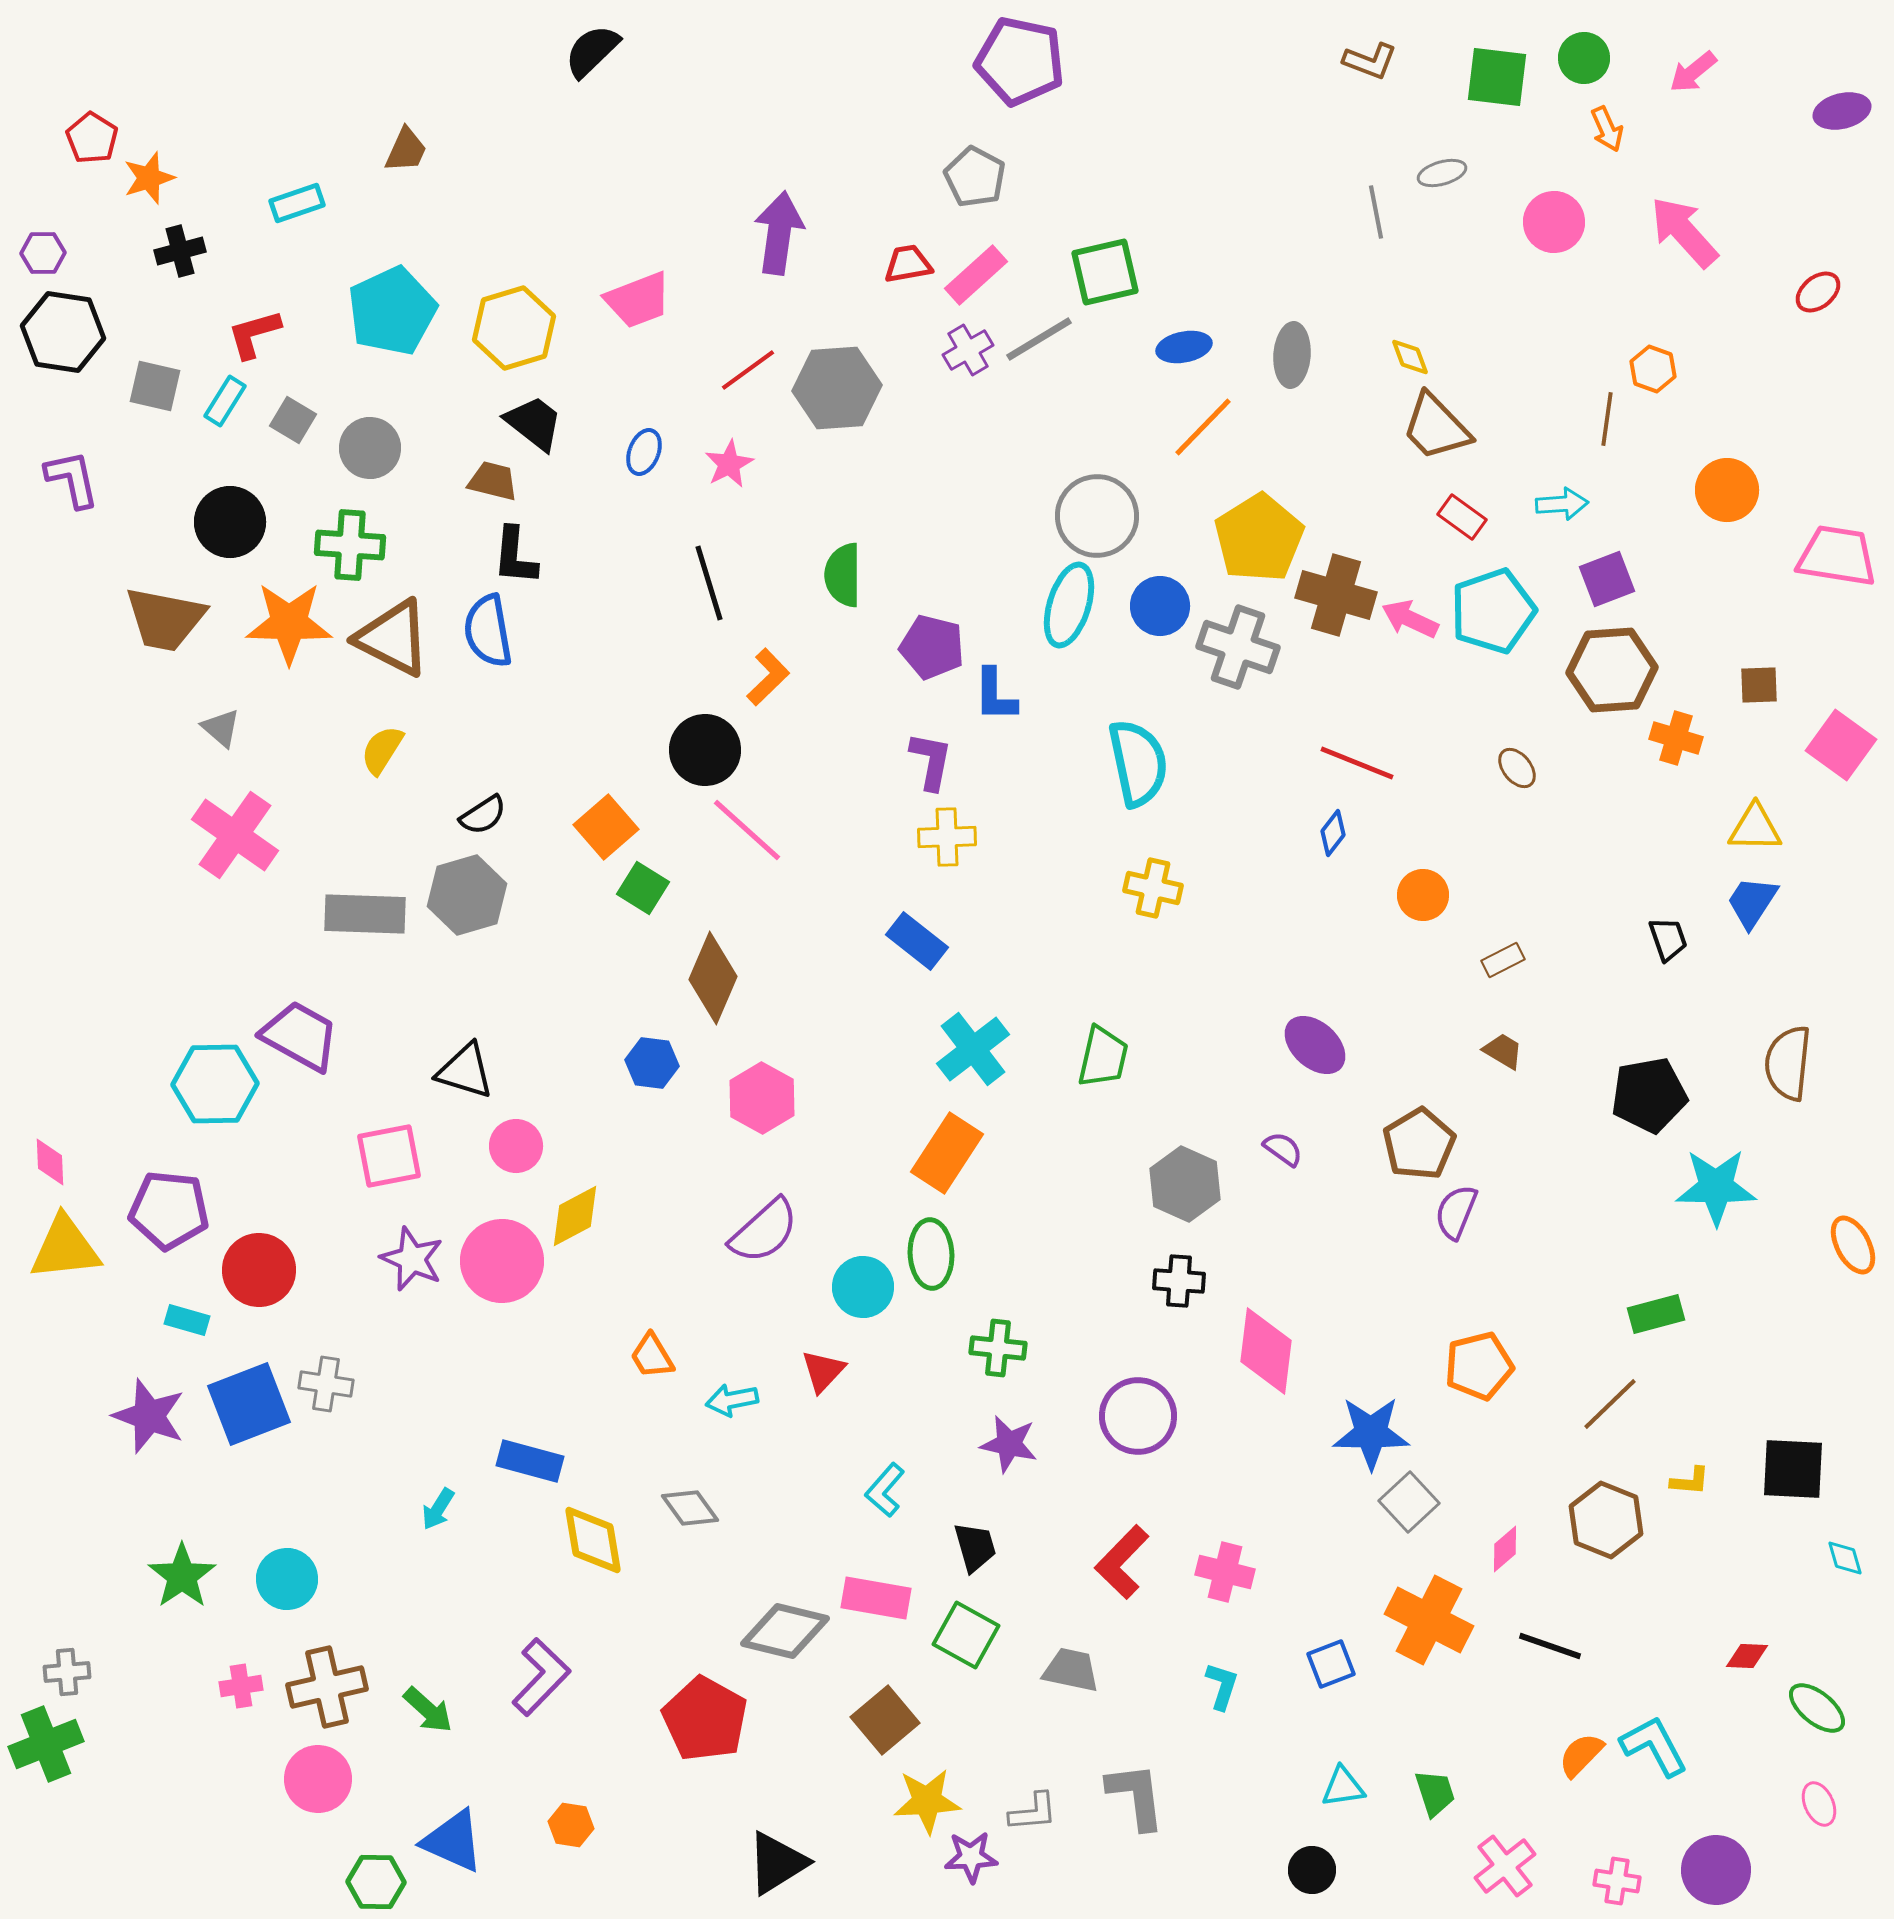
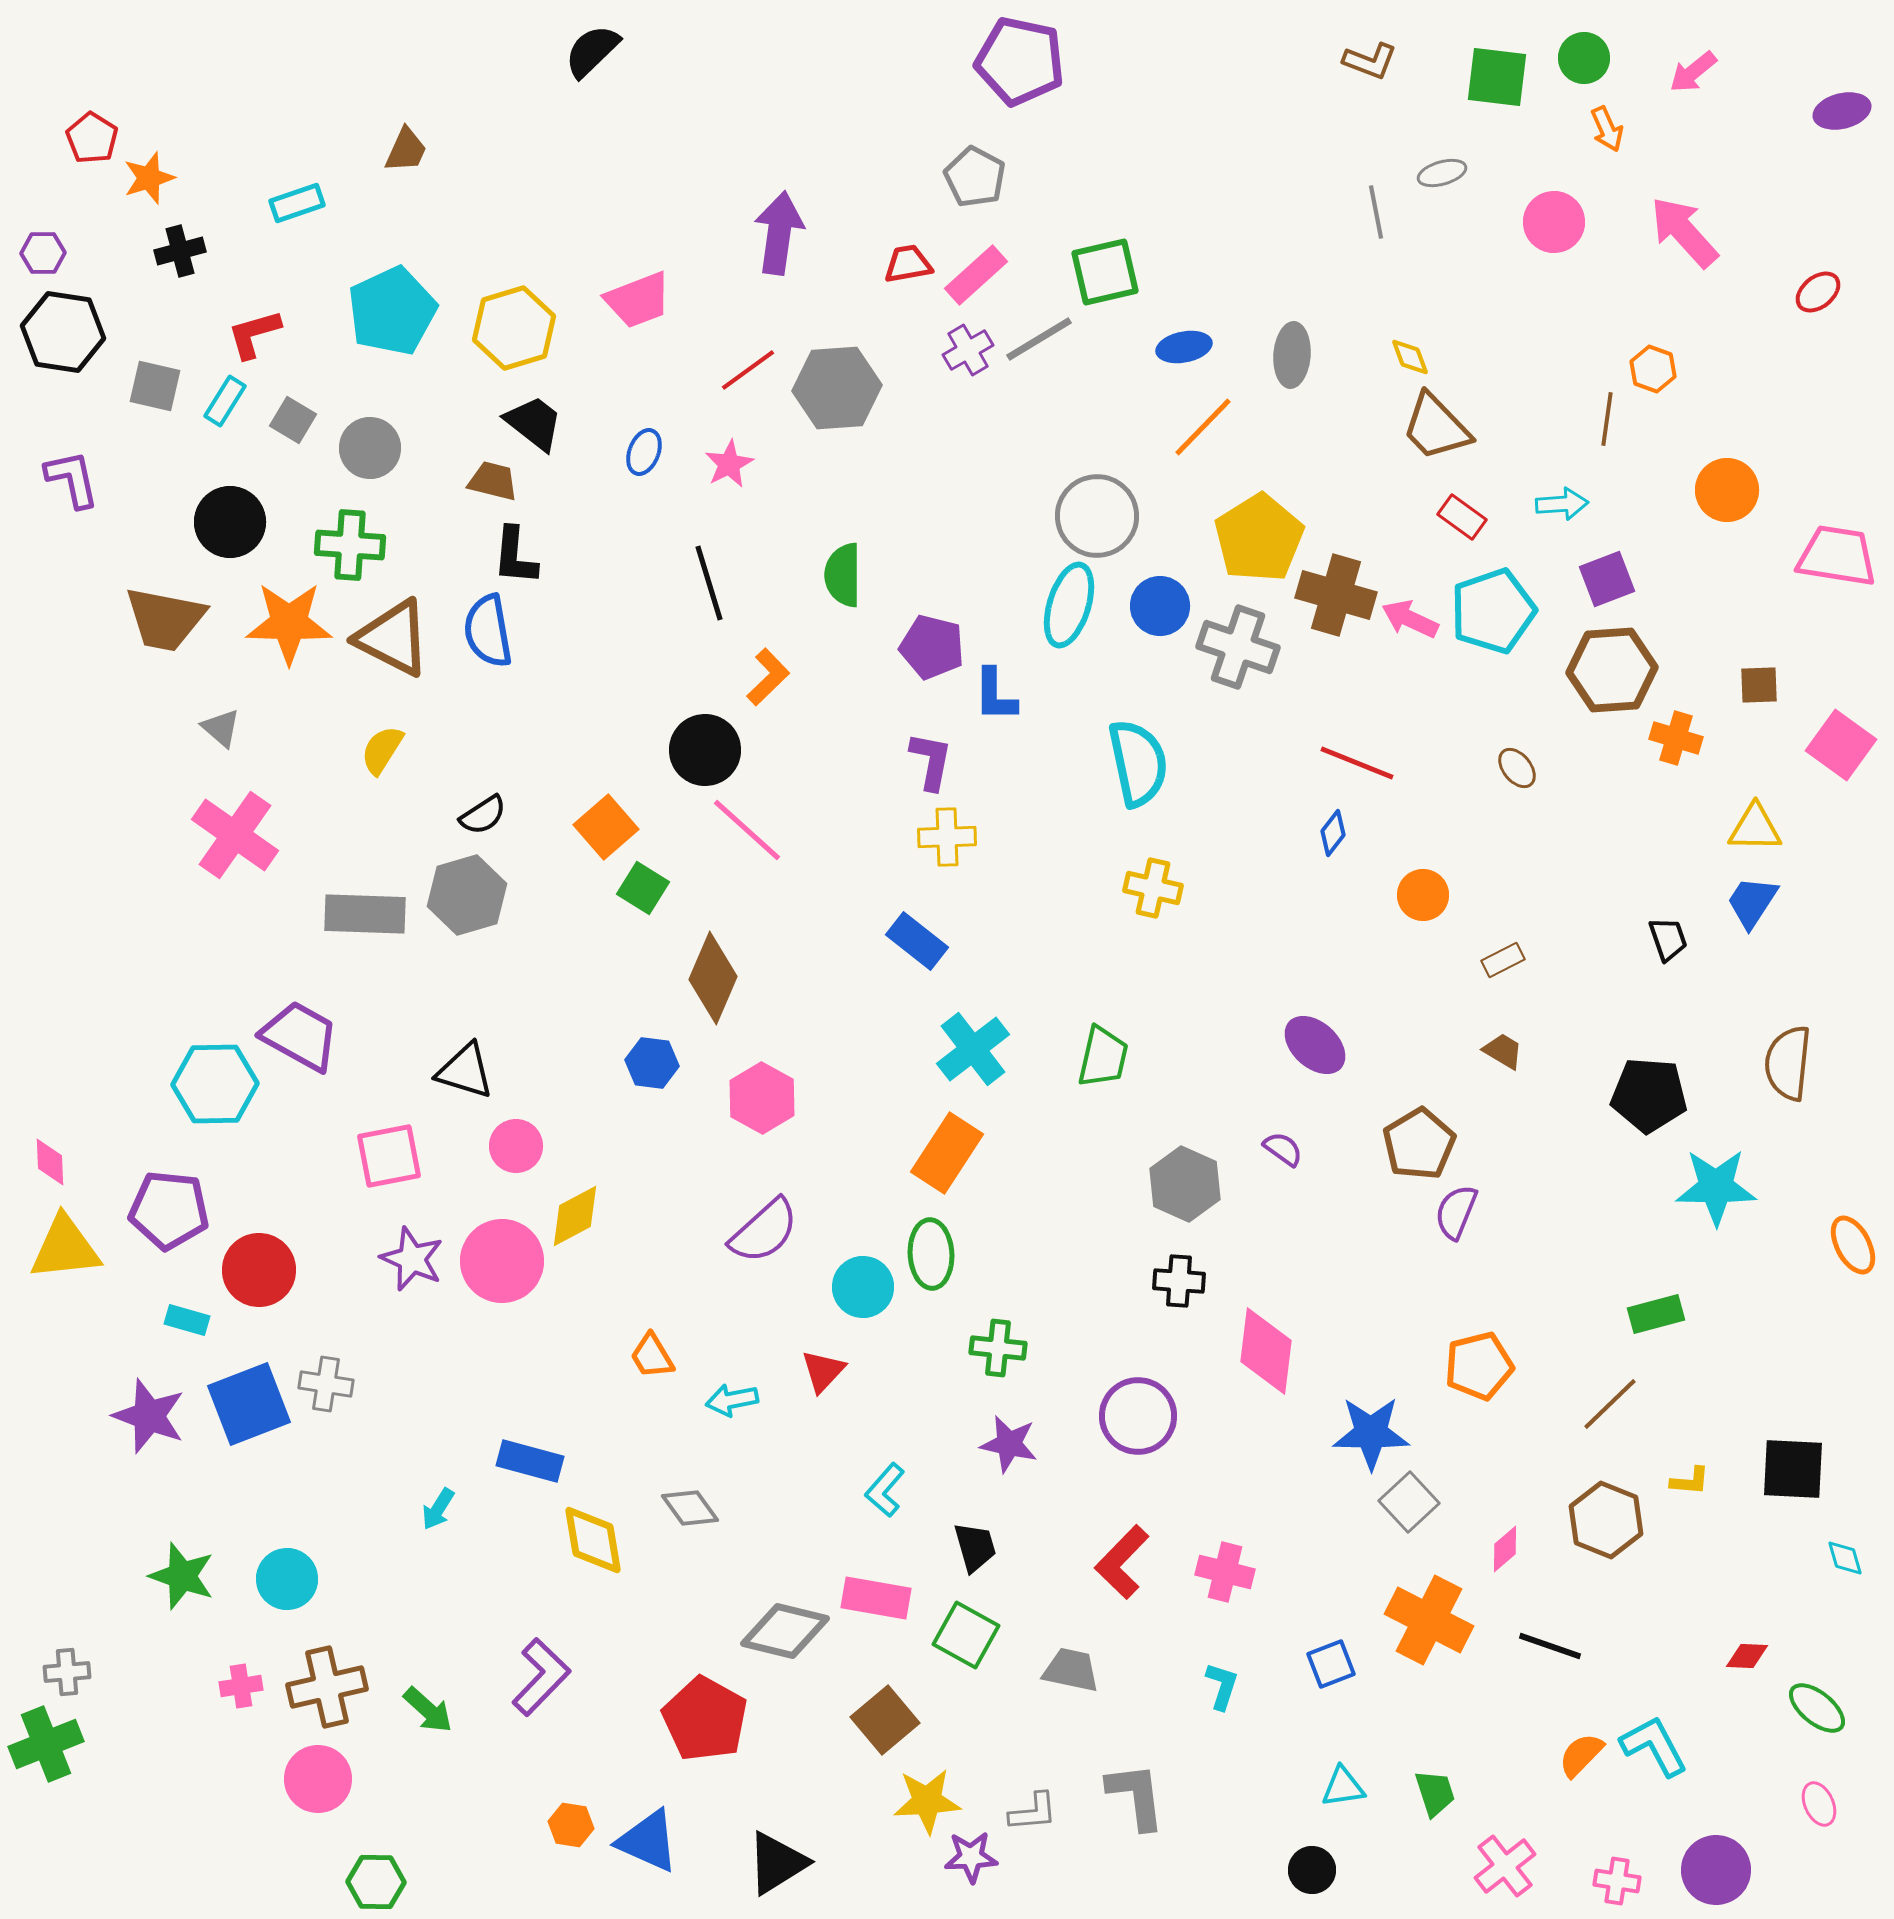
black pentagon at (1649, 1095): rotated 14 degrees clockwise
green star at (182, 1576): rotated 18 degrees counterclockwise
blue triangle at (453, 1841): moved 195 px right
